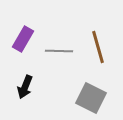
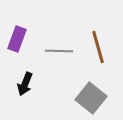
purple rectangle: moved 6 px left; rotated 10 degrees counterclockwise
black arrow: moved 3 px up
gray square: rotated 12 degrees clockwise
